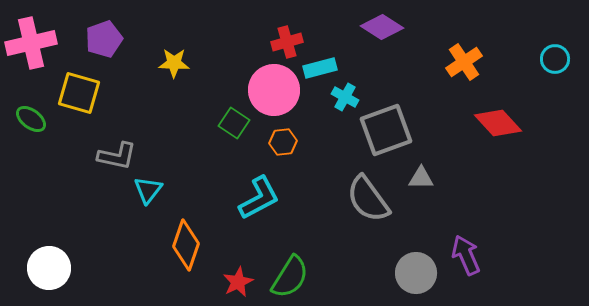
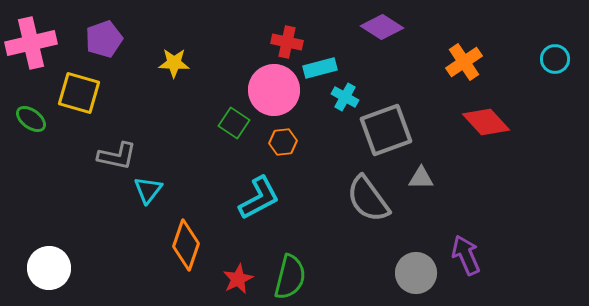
red cross: rotated 28 degrees clockwise
red diamond: moved 12 px left, 1 px up
green semicircle: rotated 18 degrees counterclockwise
red star: moved 3 px up
